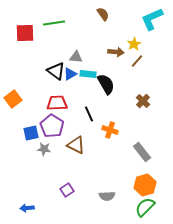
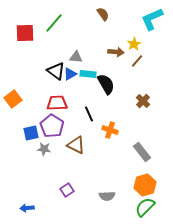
green line: rotated 40 degrees counterclockwise
